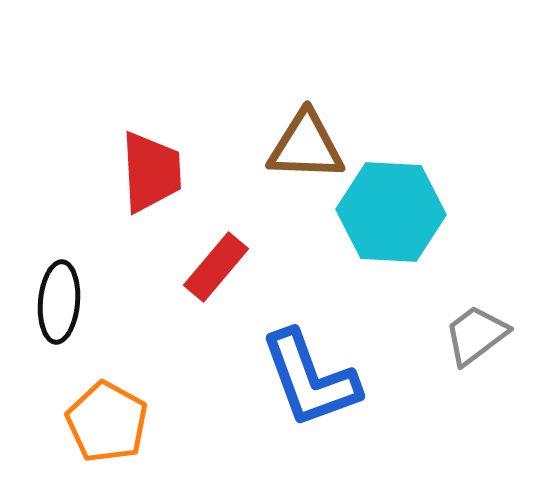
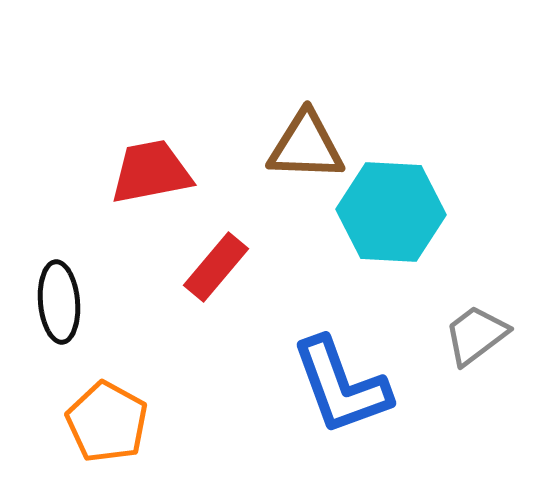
red trapezoid: rotated 98 degrees counterclockwise
black ellipse: rotated 10 degrees counterclockwise
blue L-shape: moved 31 px right, 7 px down
